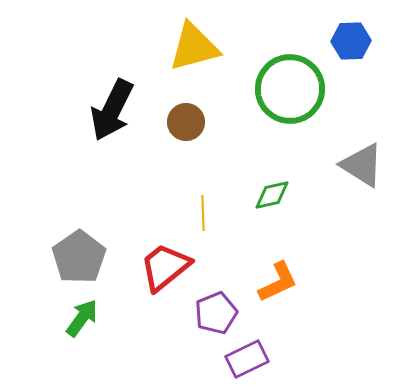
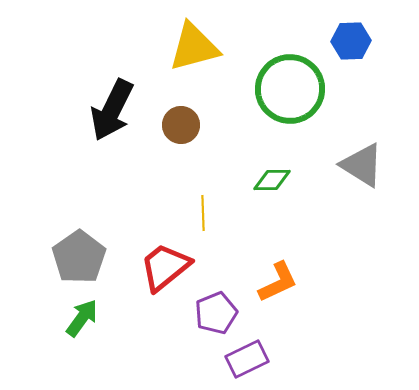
brown circle: moved 5 px left, 3 px down
green diamond: moved 15 px up; rotated 12 degrees clockwise
